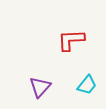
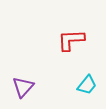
purple triangle: moved 17 px left
